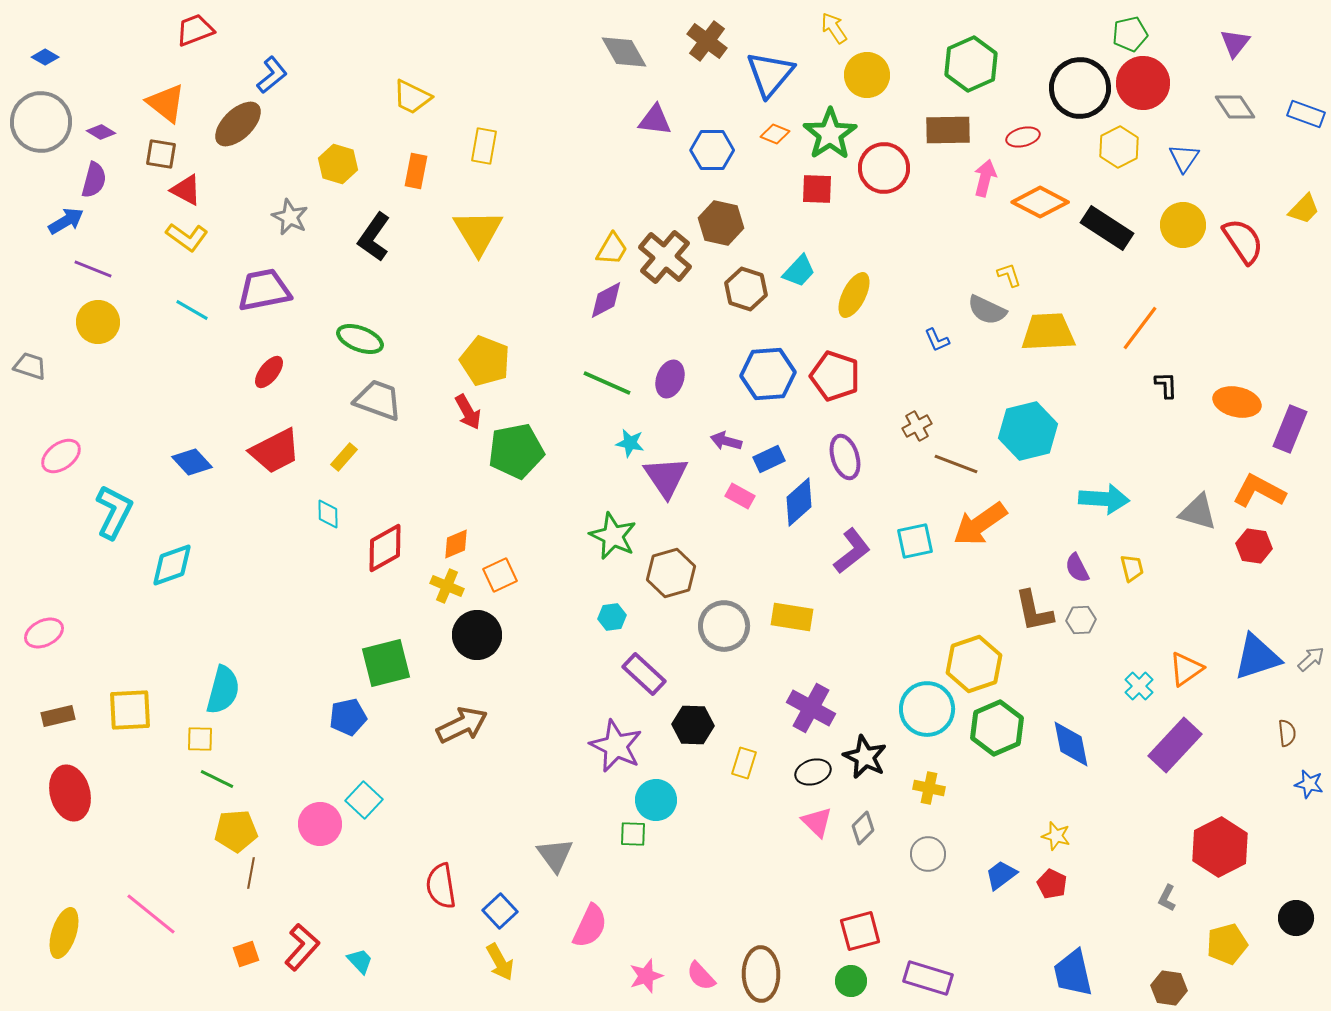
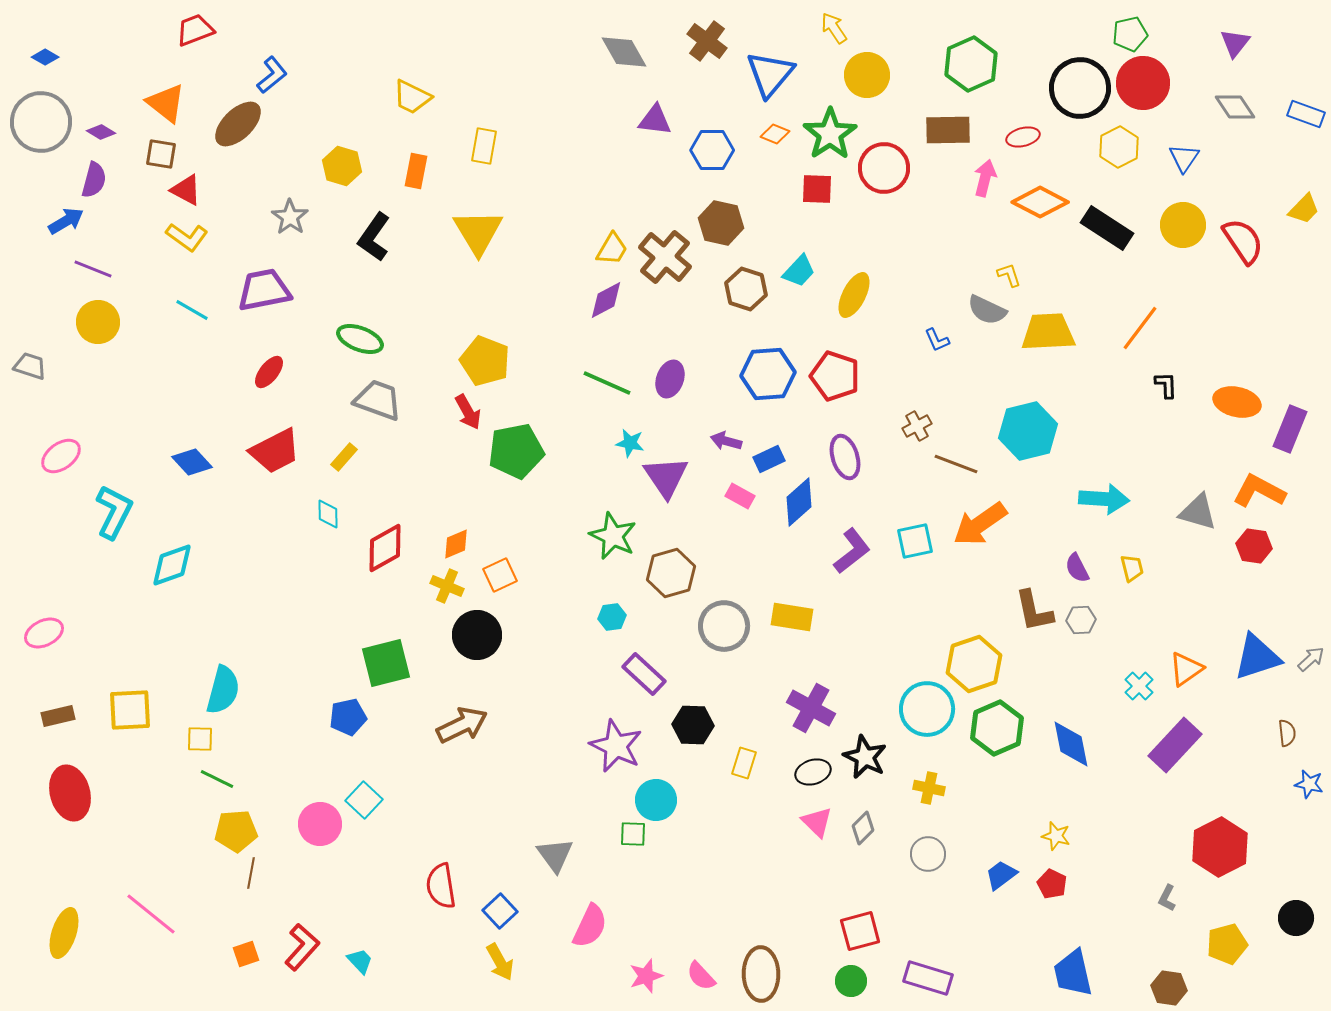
yellow hexagon at (338, 164): moved 4 px right, 2 px down
gray star at (290, 217): rotated 9 degrees clockwise
